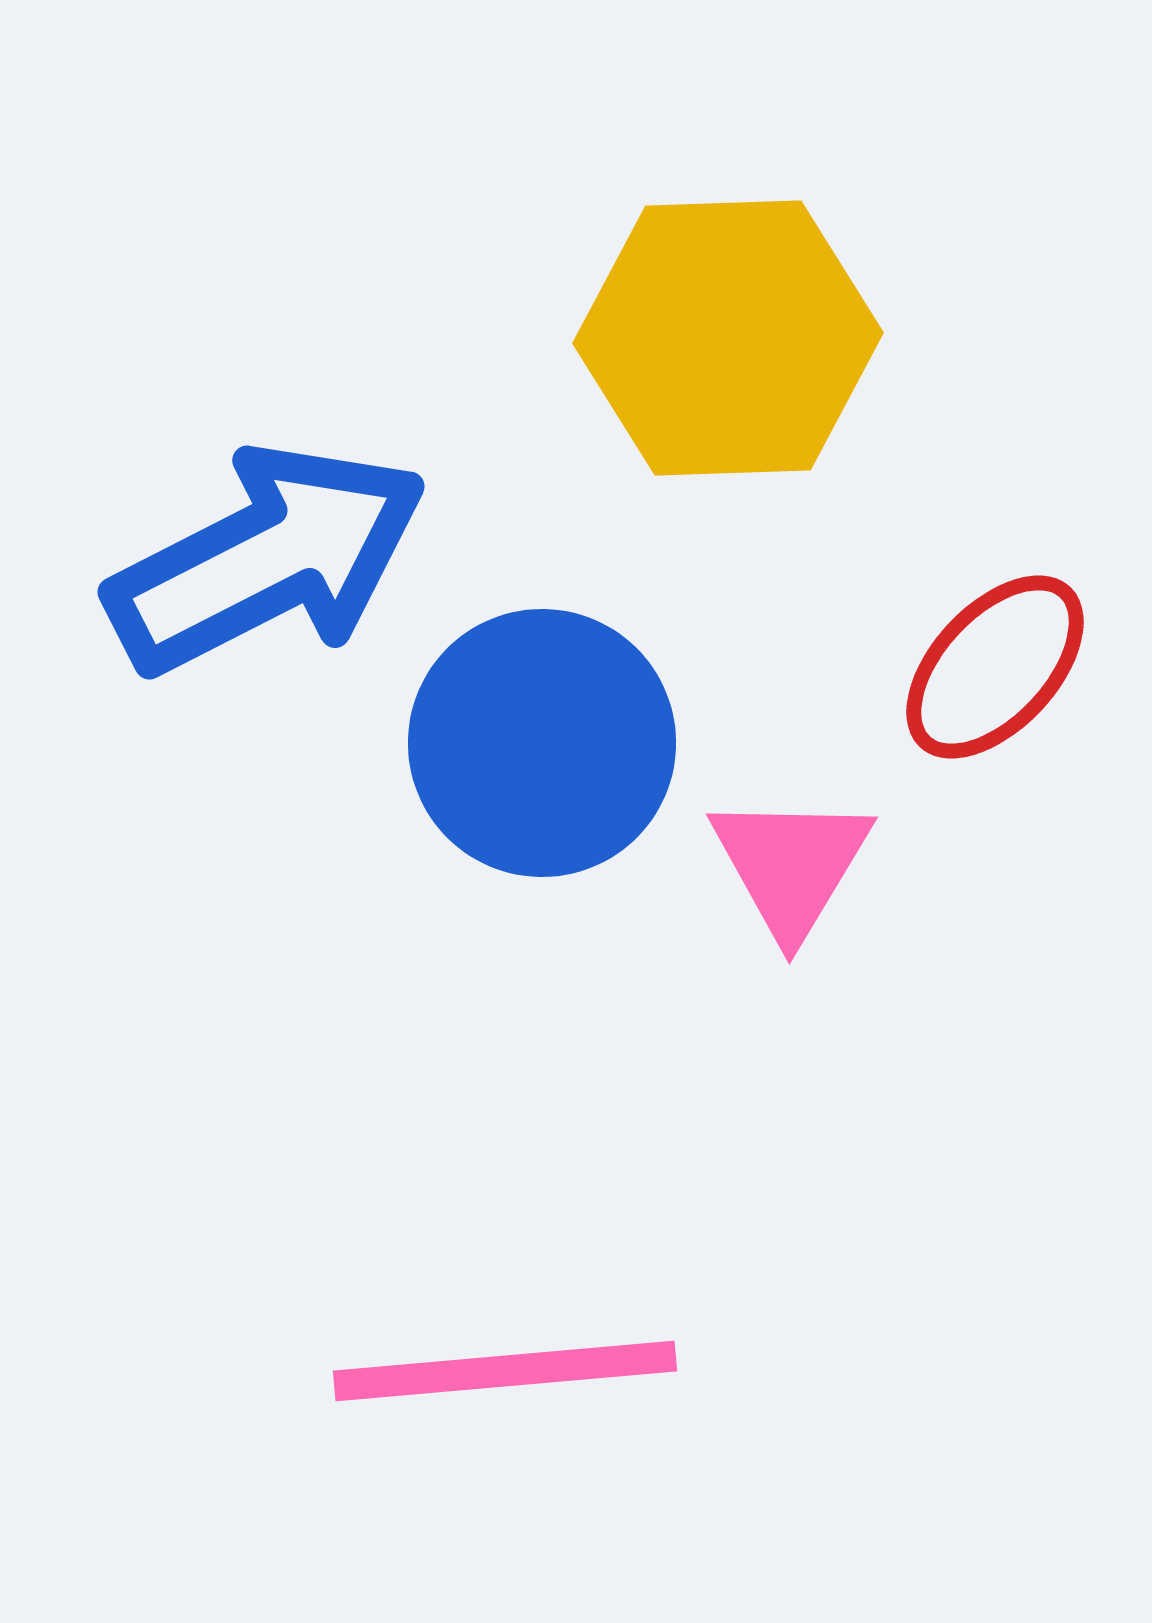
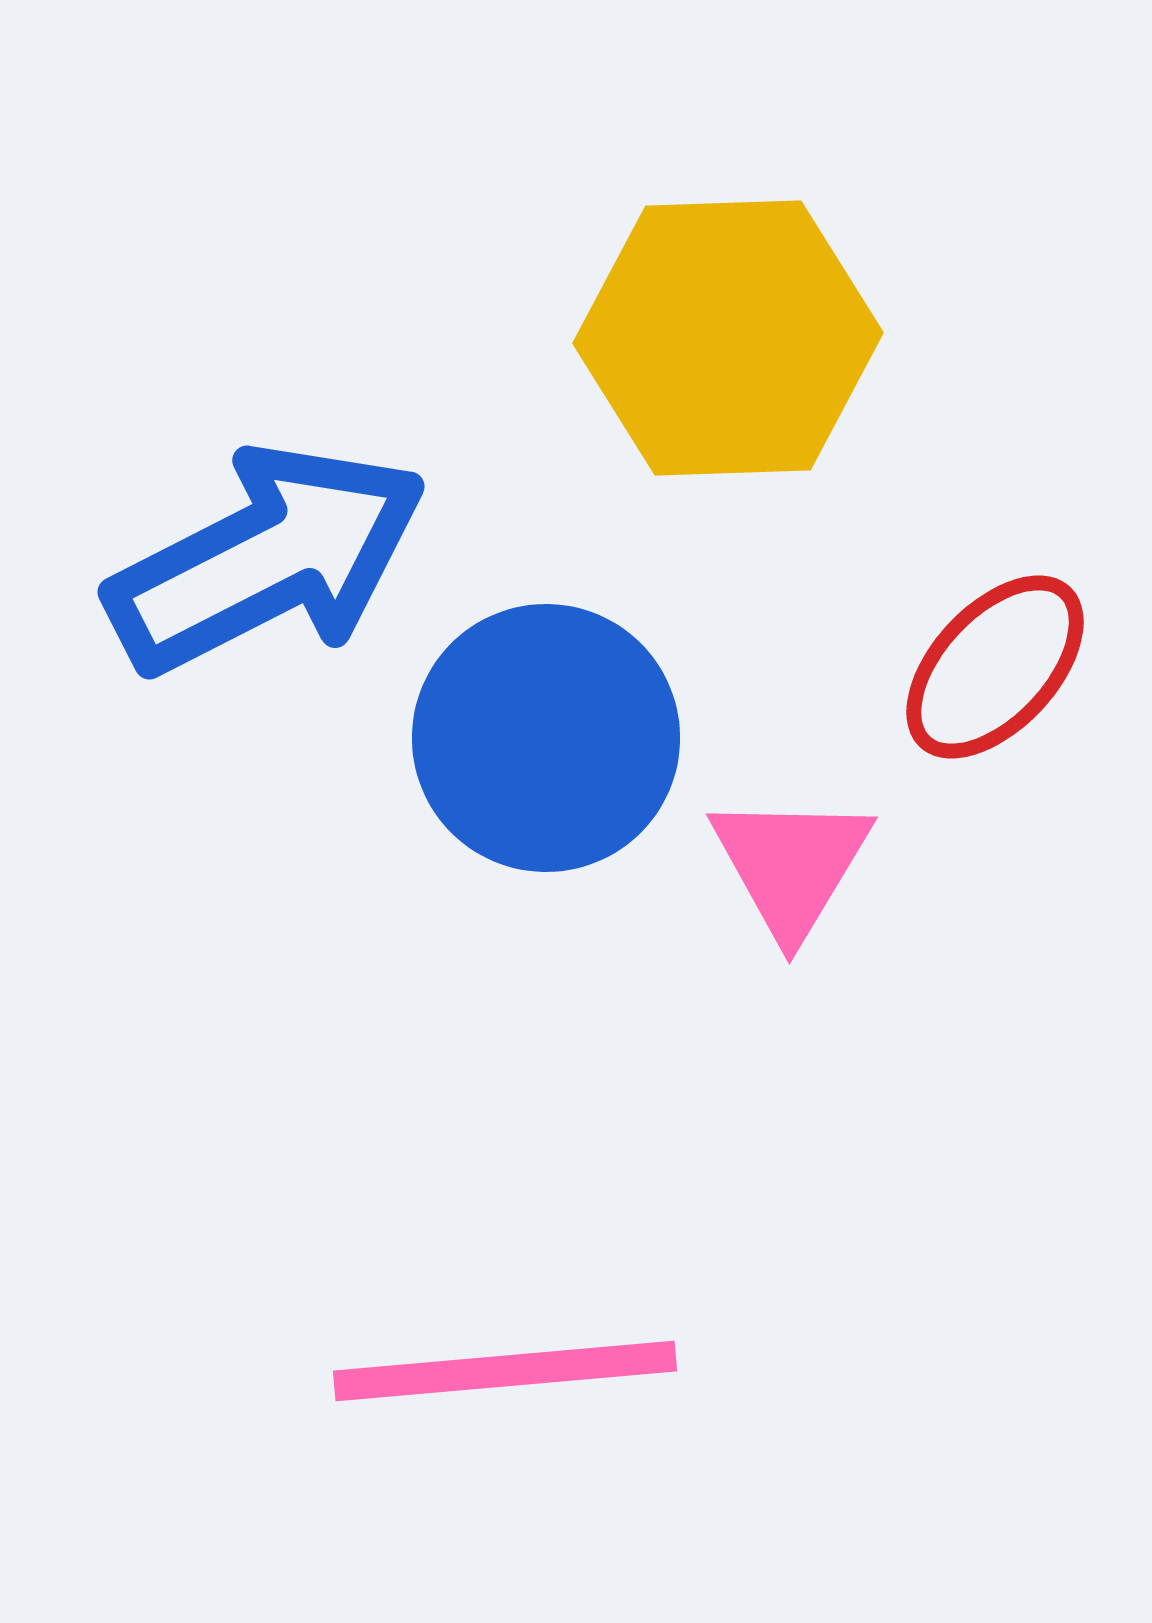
blue circle: moved 4 px right, 5 px up
